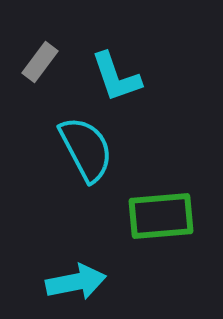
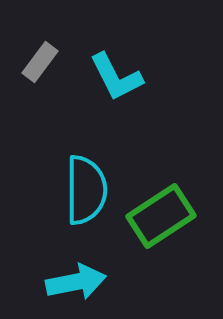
cyan L-shape: rotated 8 degrees counterclockwise
cyan semicircle: moved 41 px down; rotated 28 degrees clockwise
green rectangle: rotated 28 degrees counterclockwise
